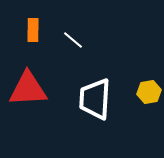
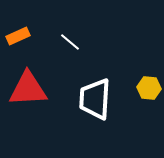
orange rectangle: moved 15 px left, 6 px down; rotated 65 degrees clockwise
white line: moved 3 px left, 2 px down
yellow hexagon: moved 4 px up; rotated 15 degrees clockwise
